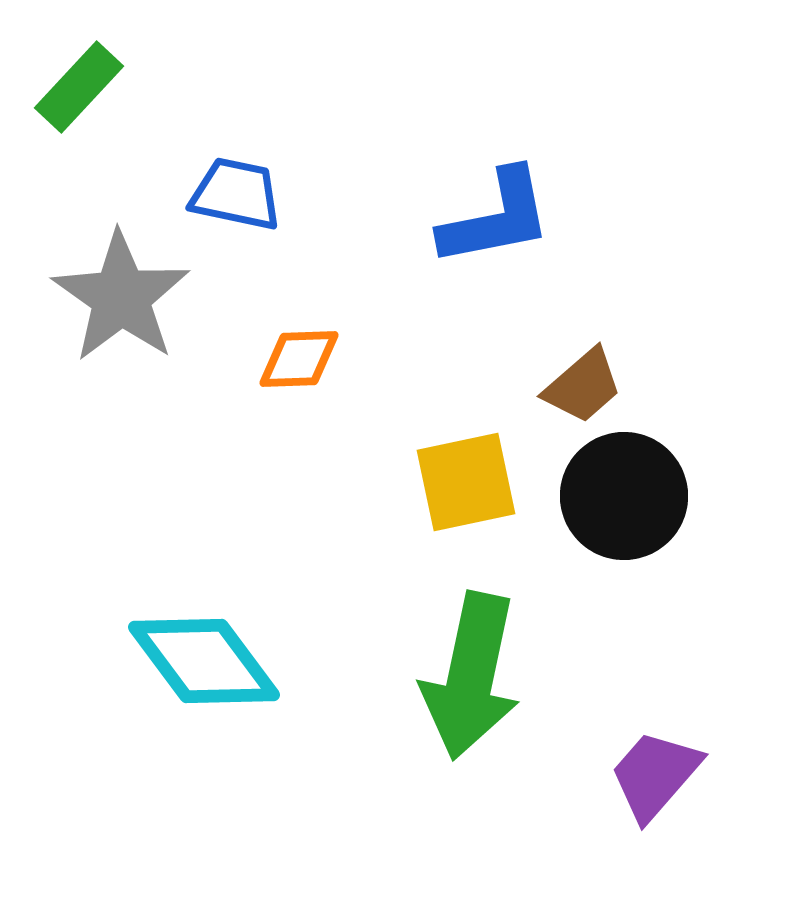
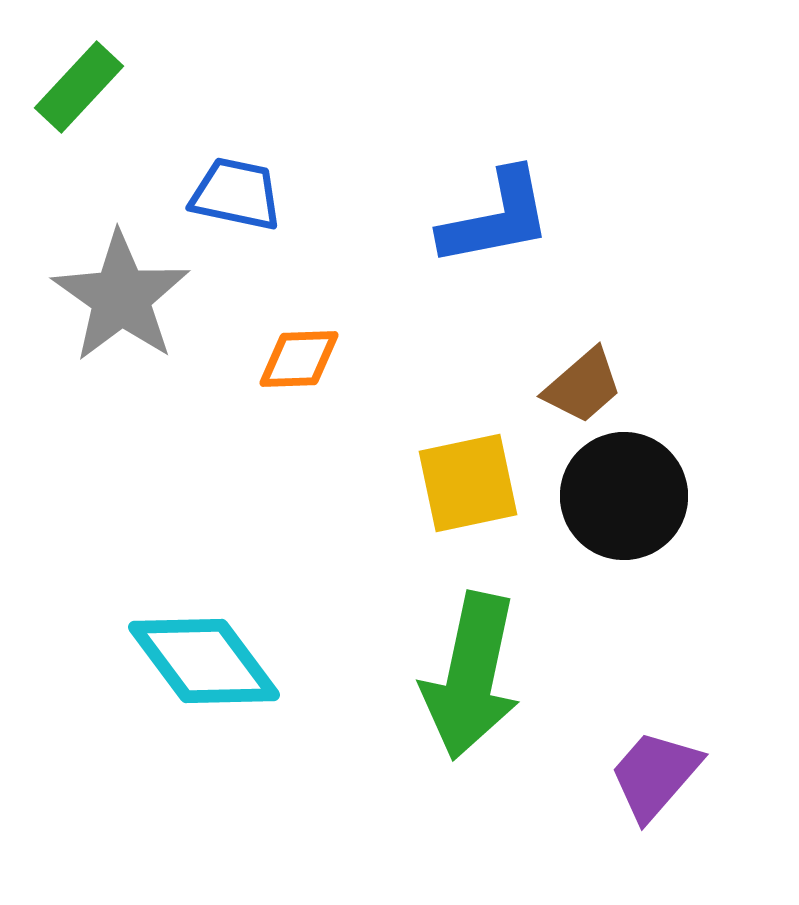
yellow square: moved 2 px right, 1 px down
